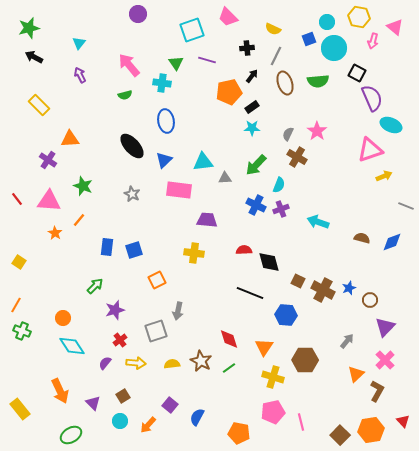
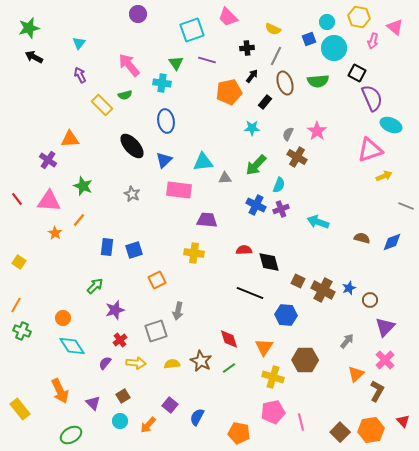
yellow rectangle at (39, 105): moved 63 px right
black rectangle at (252, 107): moved 13 px right, 5 px up; rotated 16 degrees counterclockwise
brown square at (340, 435): moved 3 px up
